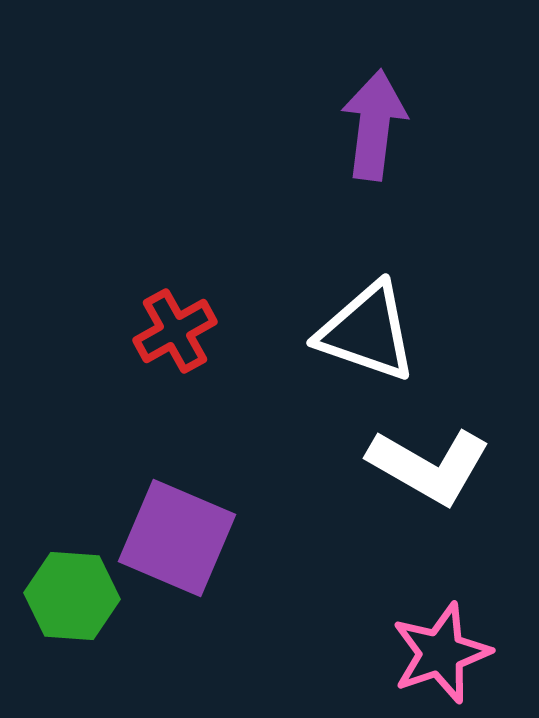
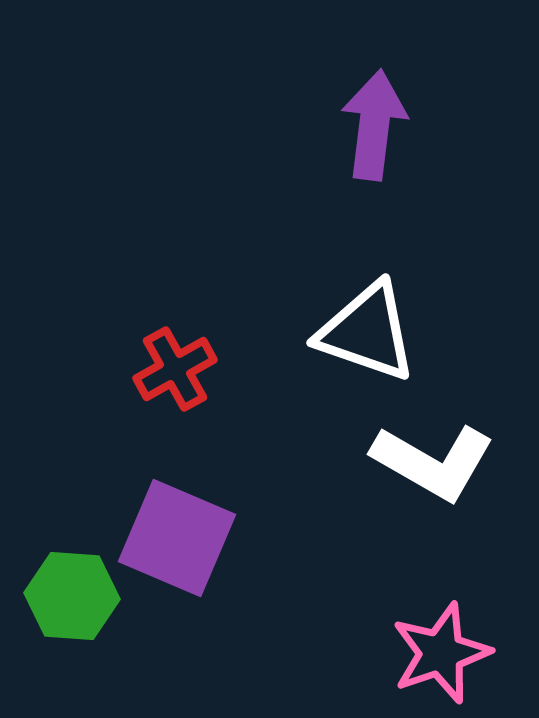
red cross: moved 38 px down
white L-shape: moved 4 px right, 4 px up
